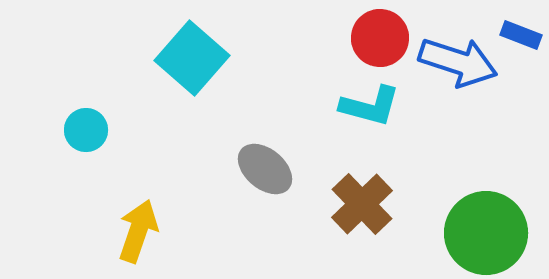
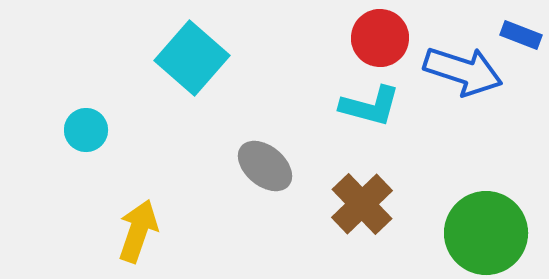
blue arrow: moved 5 px right, 9 px down
gray ellipse: moved 3 px up
